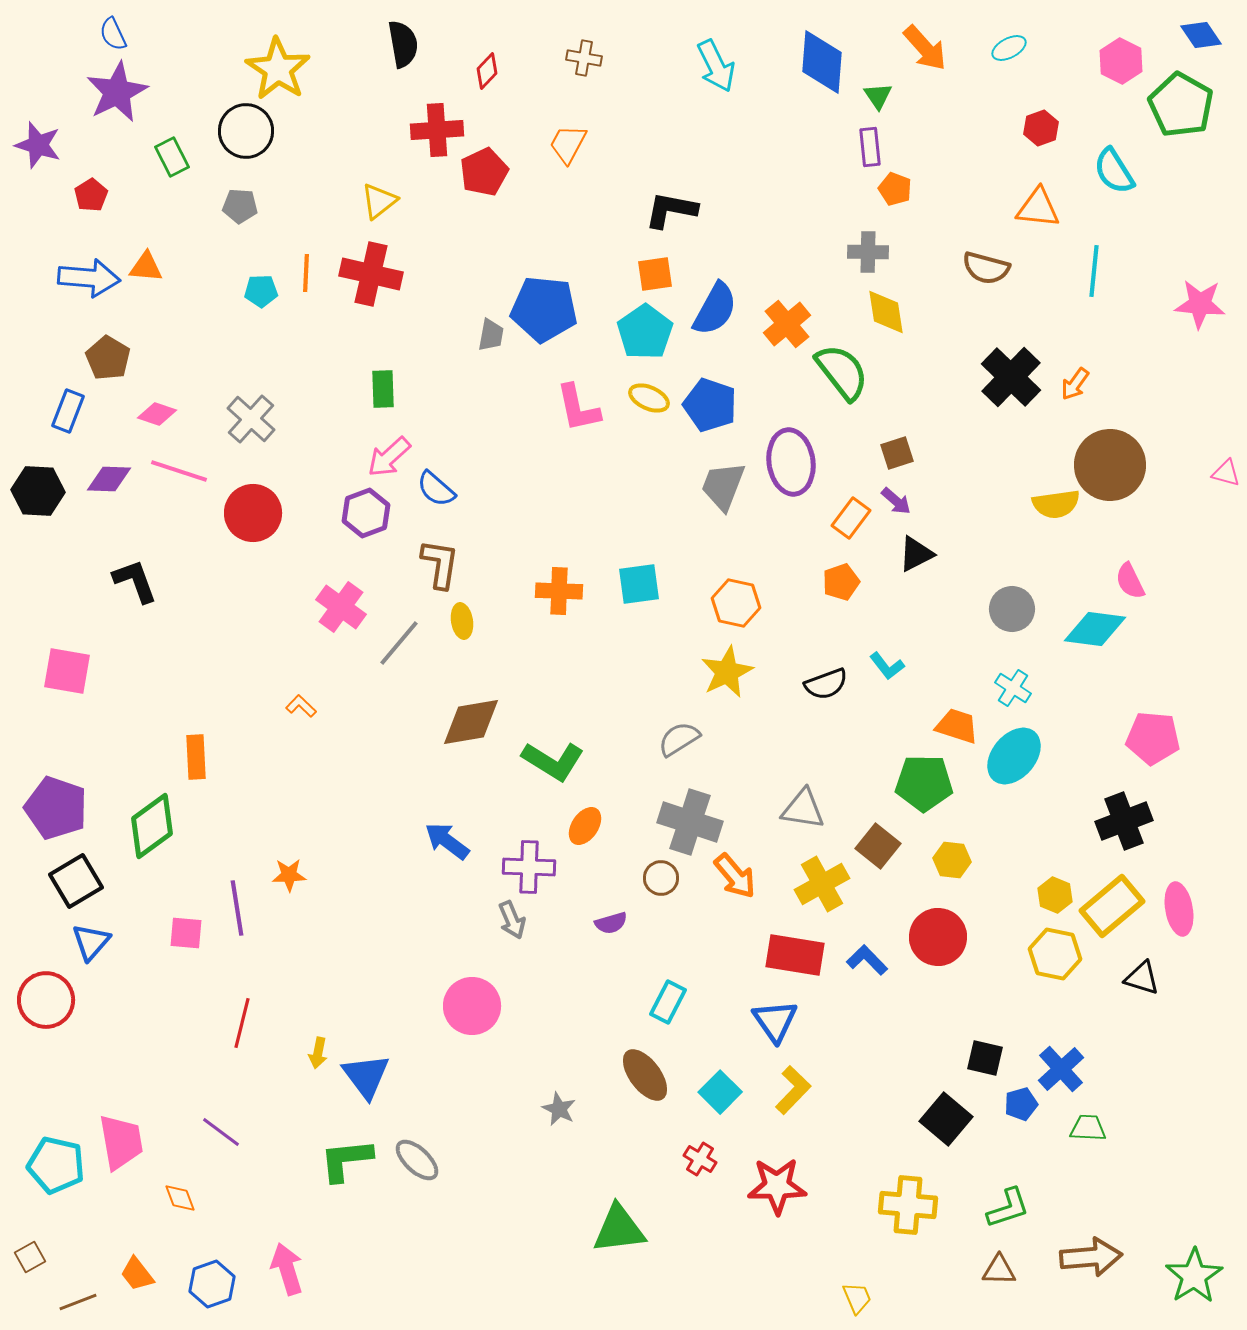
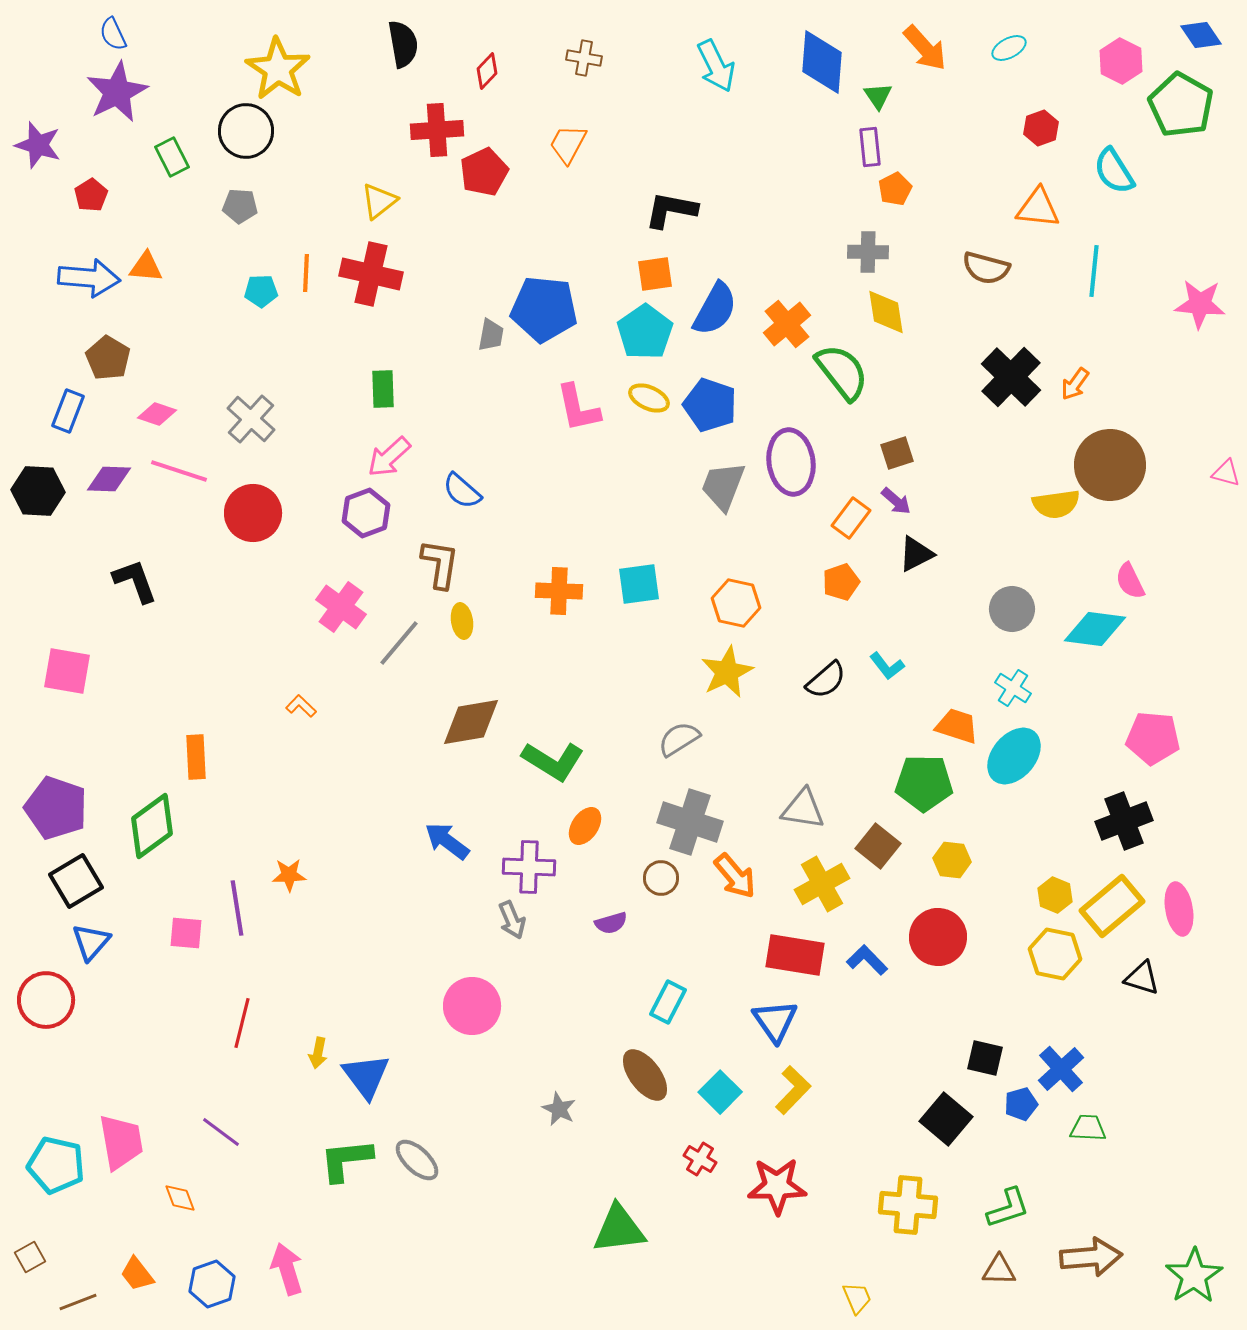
orange pentagon at (895, 189): rotated 24 degrees clockwise
blue semicircle at (436, 489): moved 26 px right, 2 px down
black semicircle at (826, 684): moved 4 px up; rotated 21 degrees counterclockwise
